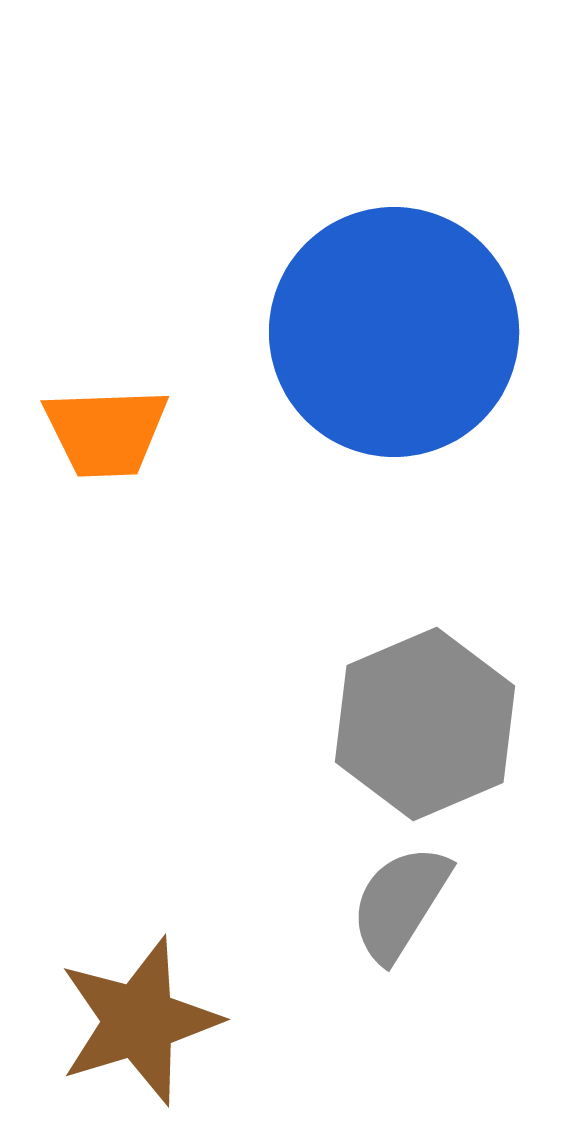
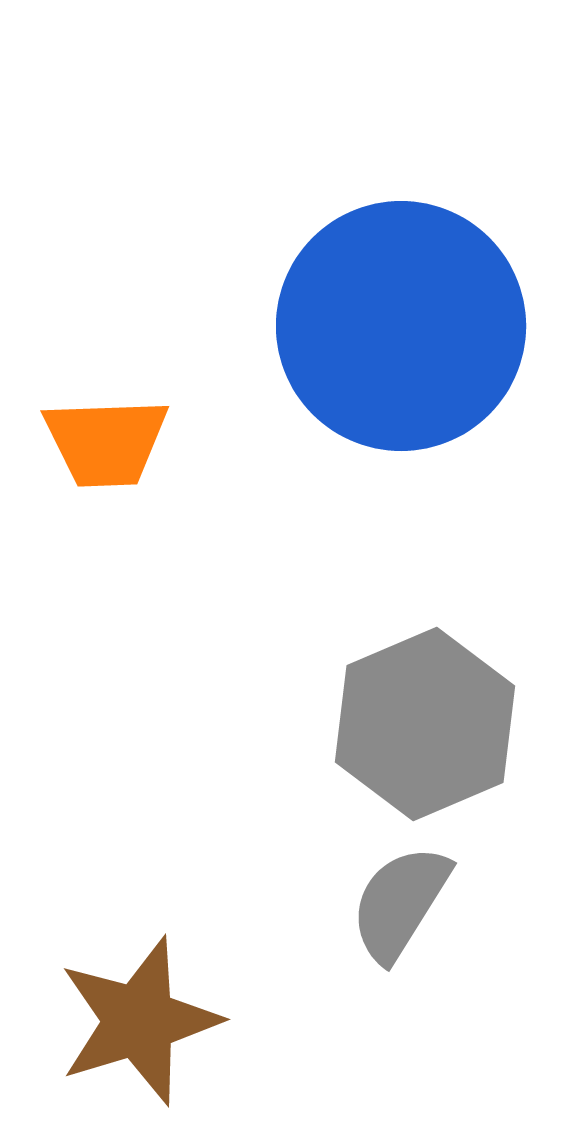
blue circle: moved 7 px right, 6 px up
orange trapezoid: moved 10 px down
